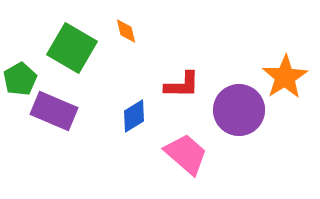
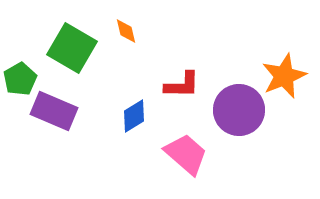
orange star: moved 1 px left, 1 px up; rotated 9 degrees clockwise
